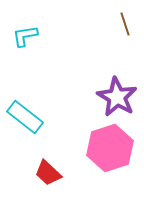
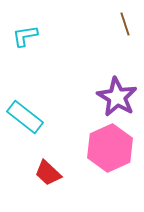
pink hexagon: rotated 6 degrees counterclockwise
